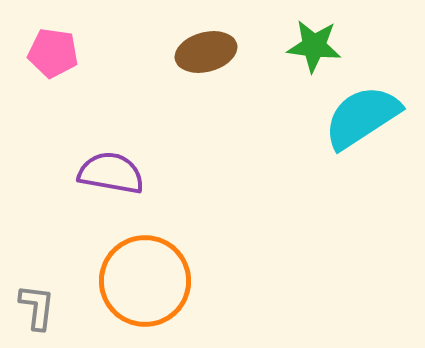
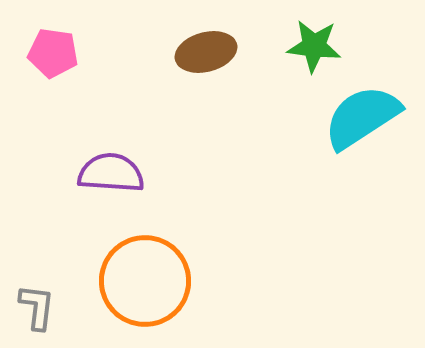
purple semicircle: rotated 6 degrees counterclockwise
